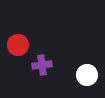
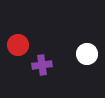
white circle: moved 21 px up
